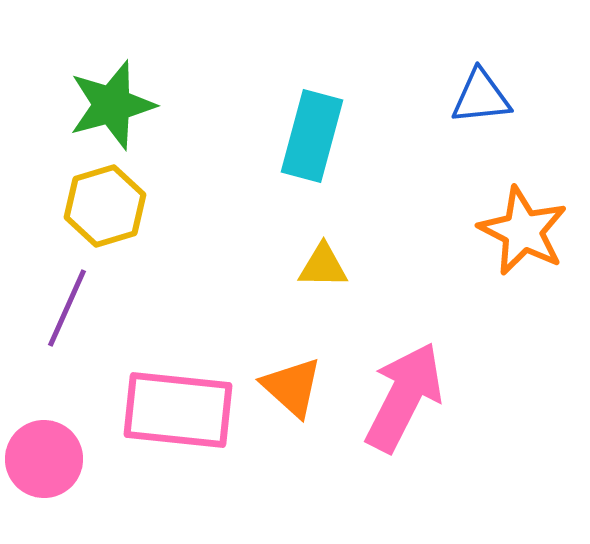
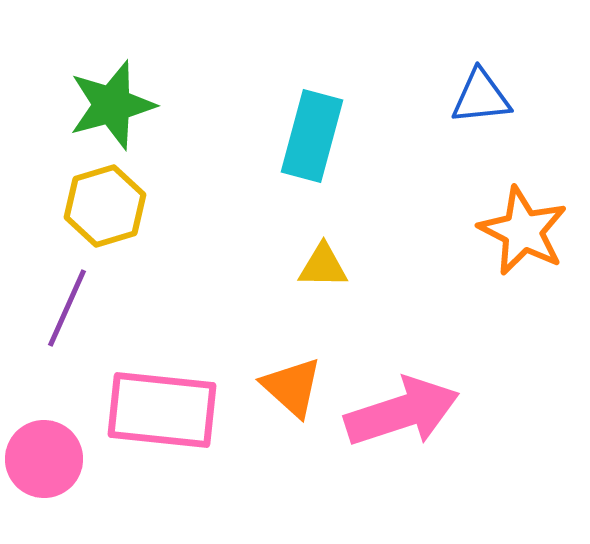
pink arrow: moved 2 px left, 15 px down; rotated 45 degrees clockwise
pink rectangle: moved 16 px left
